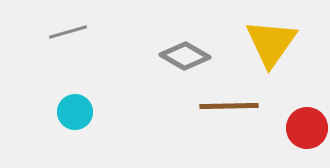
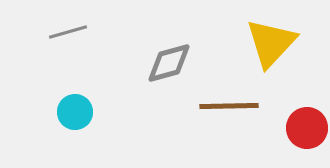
yellow triangle: rotated 8 degrees clockwise
gray diamond: moved 16 px left, 7 px down; rotated 45 degrees counterclockwise
